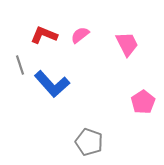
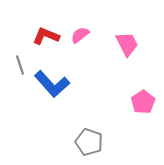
red L-shape: moved 2 px right, 1 px down
